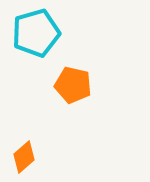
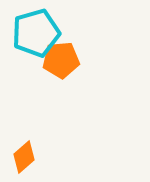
orange pentagon: moved 12 px left, 25 px up; rotated 18 degrees counterclockwise
